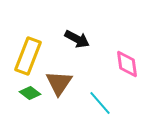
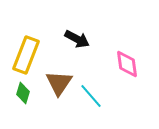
yellow rectangle: moved 2 px left, 1 px up
green diamond: moved 7 px left; rotated 70 degrees clockwise
cyan line: moved 9 px left, 7 px up
